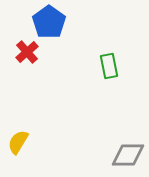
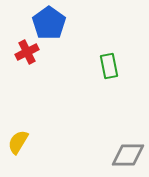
blue pentagon: moved 1 px down
red cross: rotated 15 degrees clockwise
